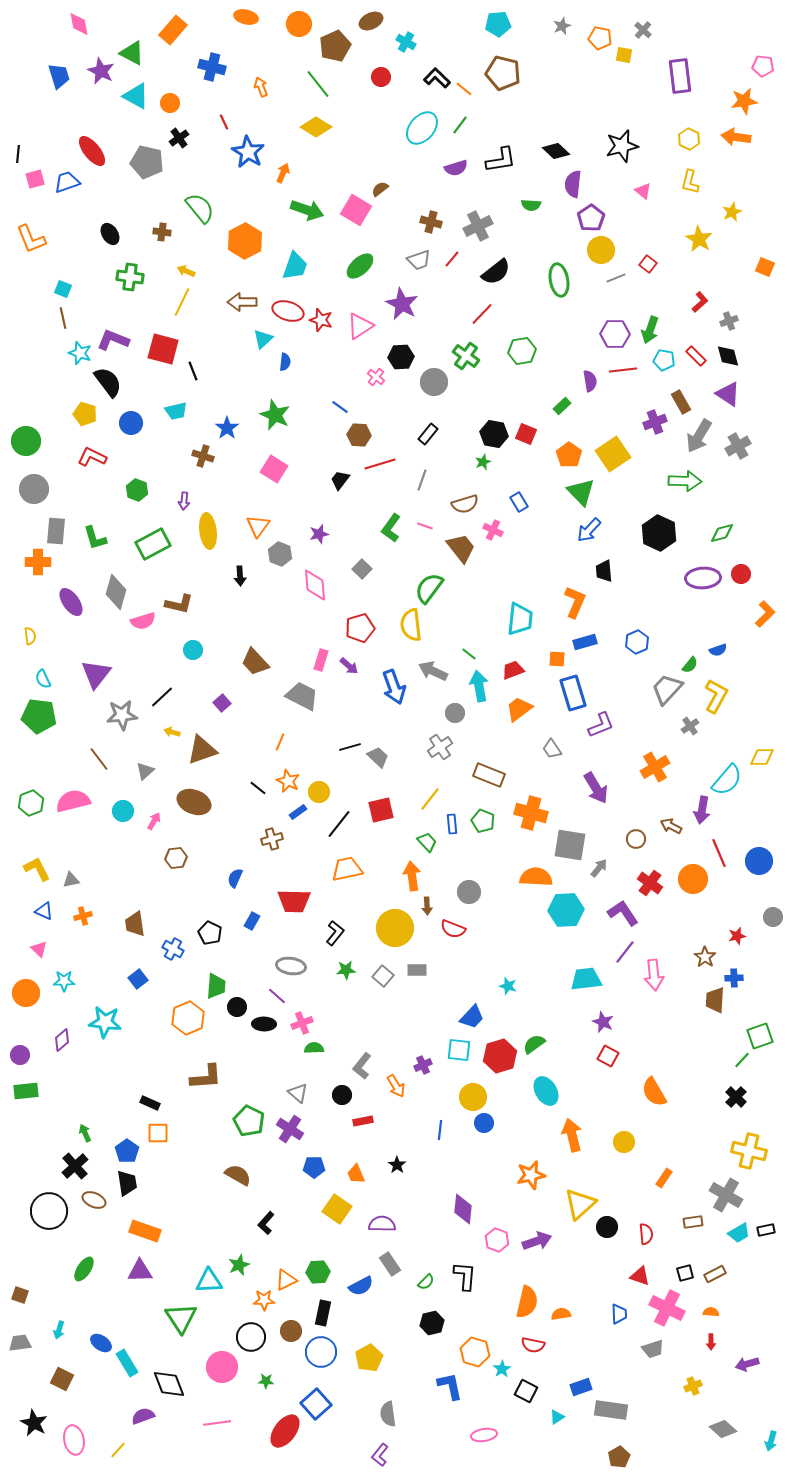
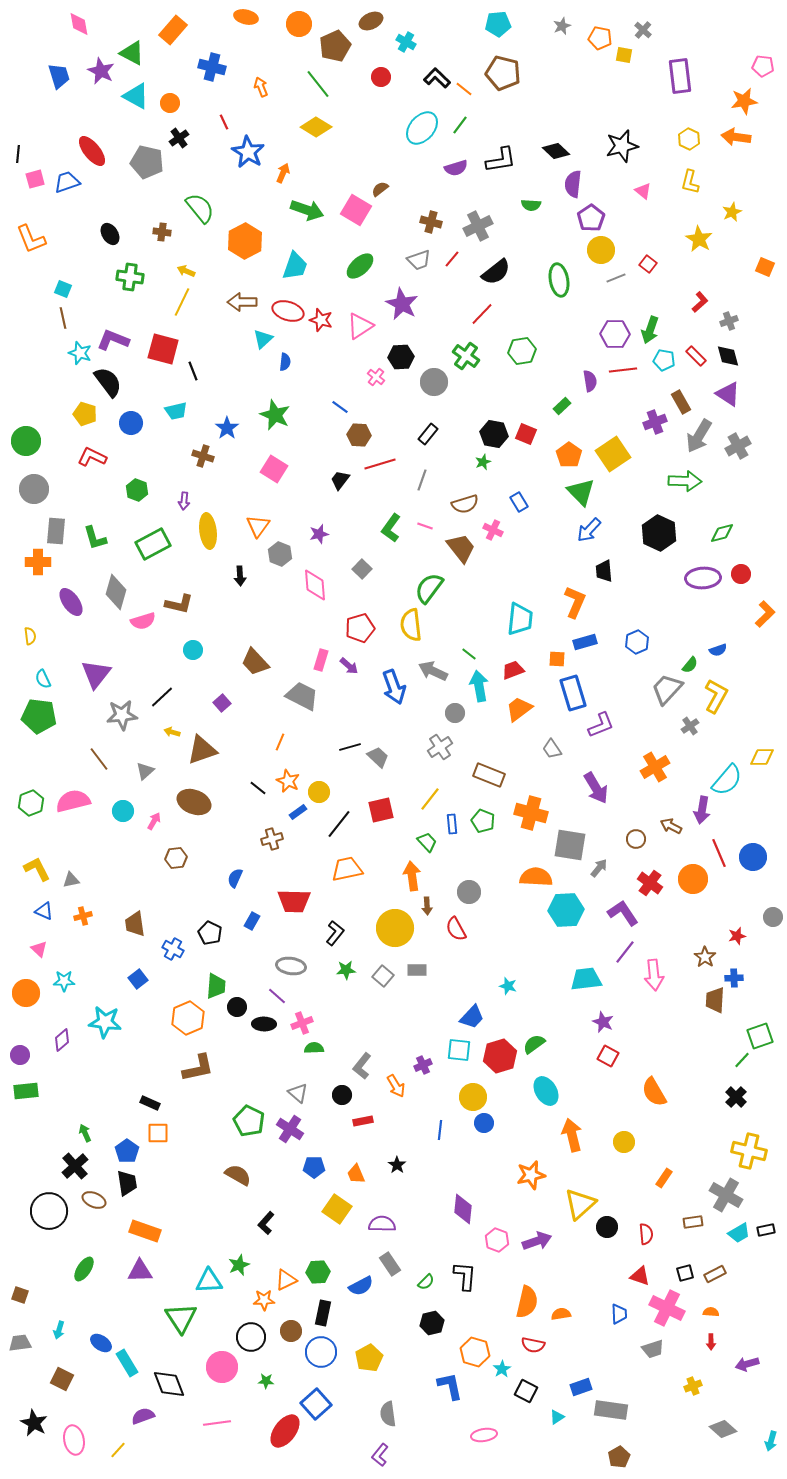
blue circle at (759, 861): moved 6 px left, 4 px up
red semicircle at (453, 929): moved 3 px right; rotated 40 degrees clockwise
brown L-shape at (206, 1077): moved 8 px left, 9 px up; rotated 8 degrees counterclockwise
